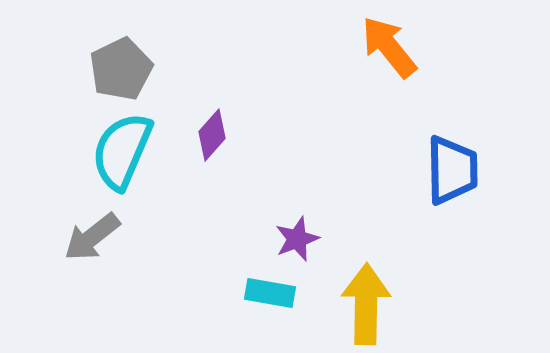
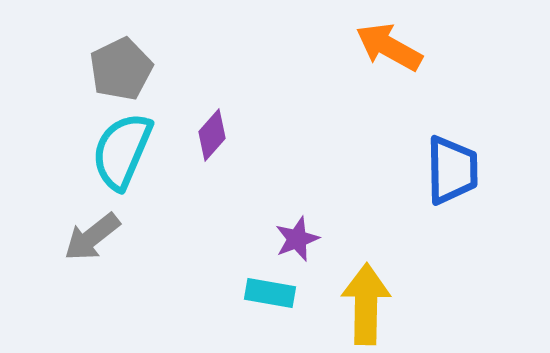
orange arrow: rotated 22 degrees counterclockwise
